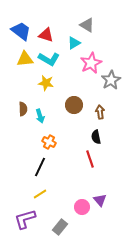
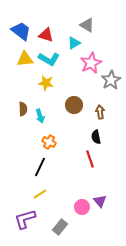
purple triangle: moved 1 px down
